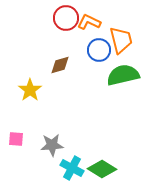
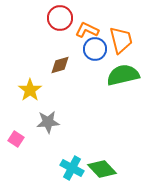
red circle: moved 6 px left
orange L-shape: moved 2 px left, 8 px down
blue circle: moved 4 px left, 1 px up
pink square: rotated 28 degrees clockwise
gray star: moved 4 px left, 23 px up
green diamond: rotated 16 degrees clockwise
